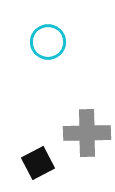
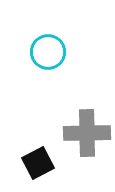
cyan circle: moved 10 px down
